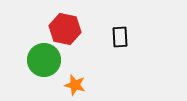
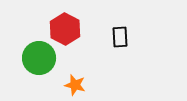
red hexagon: rotated 16 degrees clockwise
green circle: moved 5 px left, 2 px up
